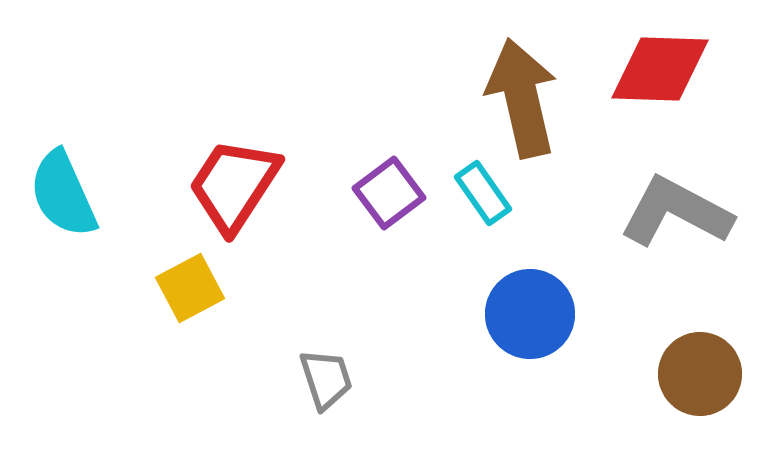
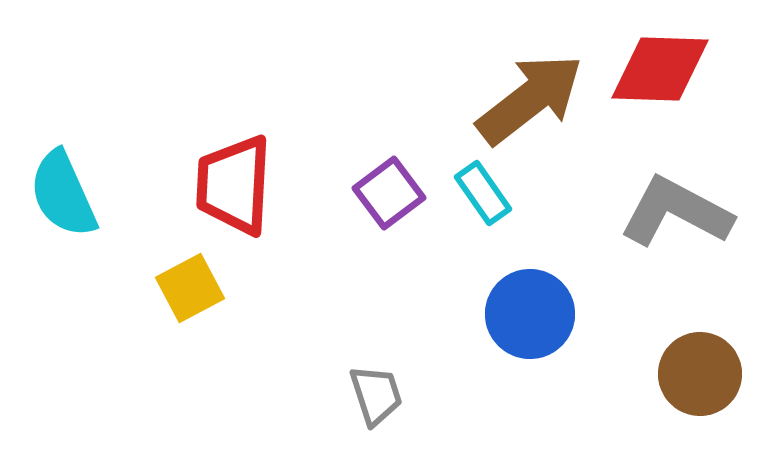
brown arrow: moved 8 px right, 1 px down; rotated 65 degrees clockwise
red trapezoid: rotated 30 degrees counterclockwise
gray trapezoid: moved 50 px right, 16 px down
